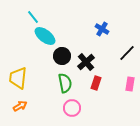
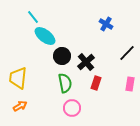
blue cross: moved 4 px right, 5 px up
